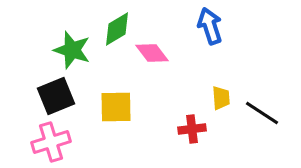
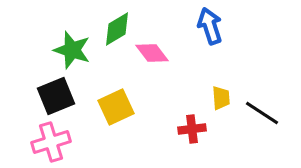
yellow square: rotated 24 degrees counterclockwise
